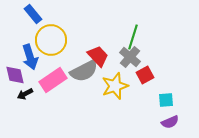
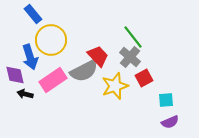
green line: rotated 55 degrees counterclockwise
red square: moved 1 px left, 3 px down
black arrow: rotated 42 degrees clockwise
